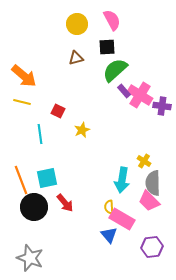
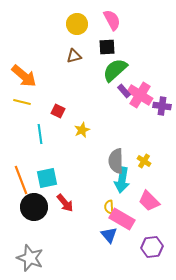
brown triangle: moved 2 px left, 2 px up
gray semicircle: moved 37 px left, 22 px up
